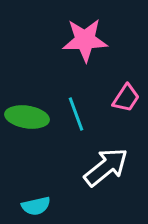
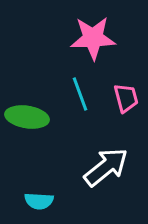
pink star: moved 8 px right, 2 px up
pink trapezoid: rotated 48 degrees counterclockwise
cyan line: moved 4 px right, 20 px up
cyan semicircle: moved 3 px right, 5 px up; rotated 16 degrees clockwise
